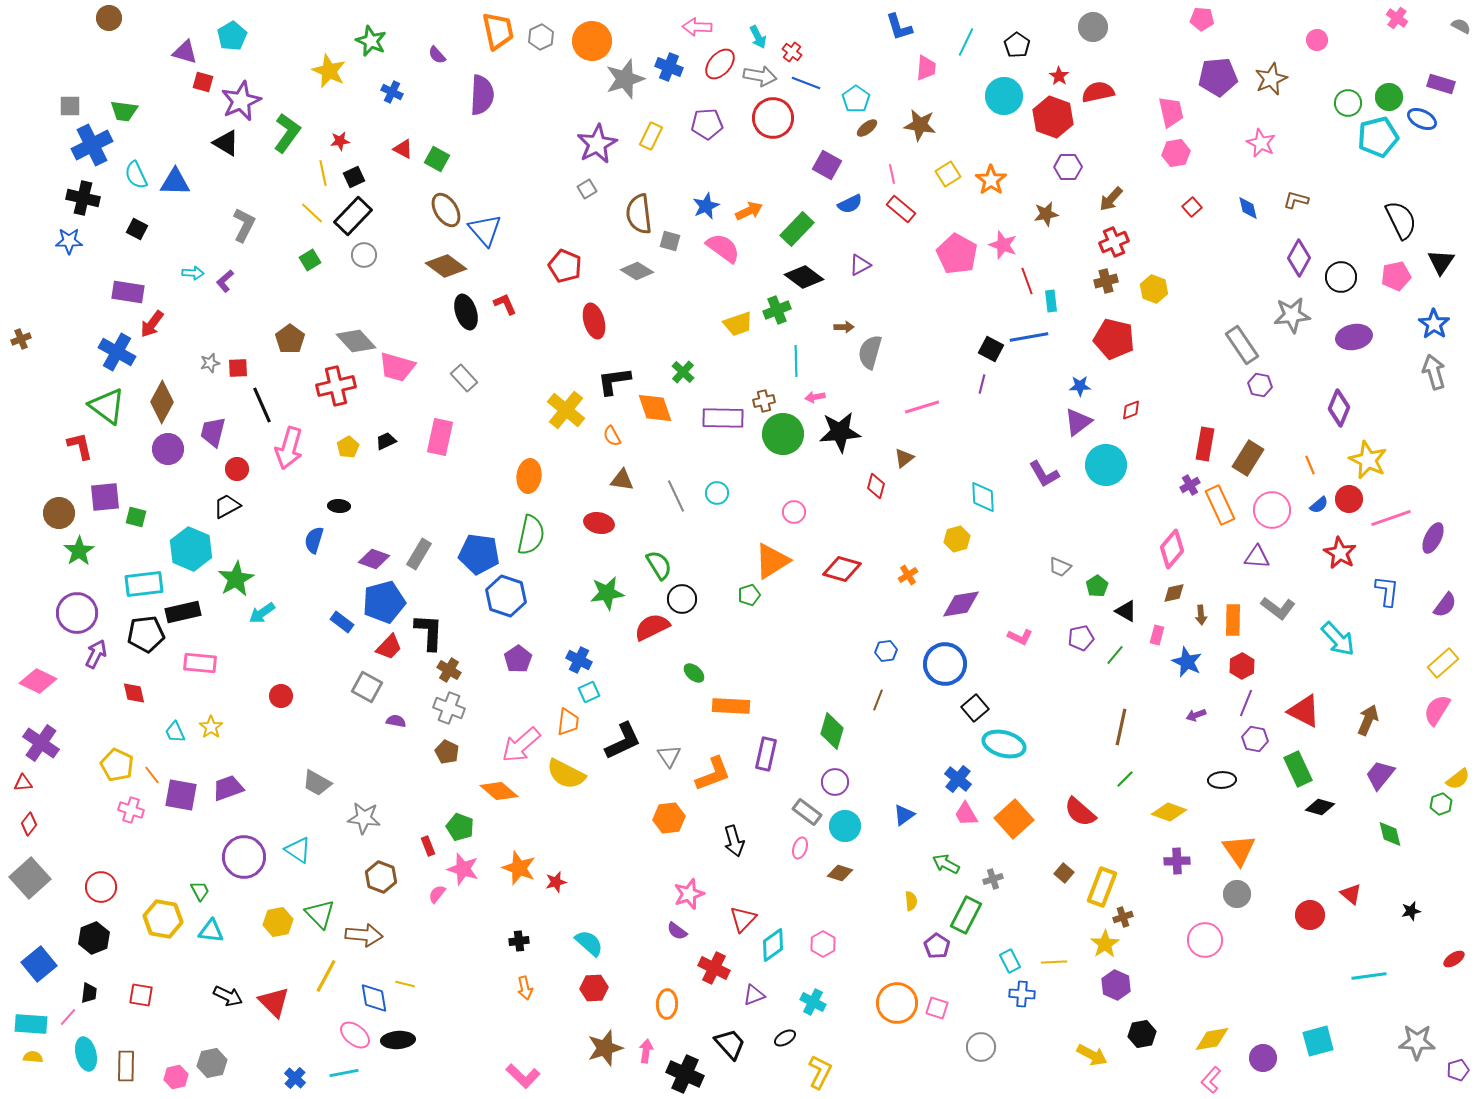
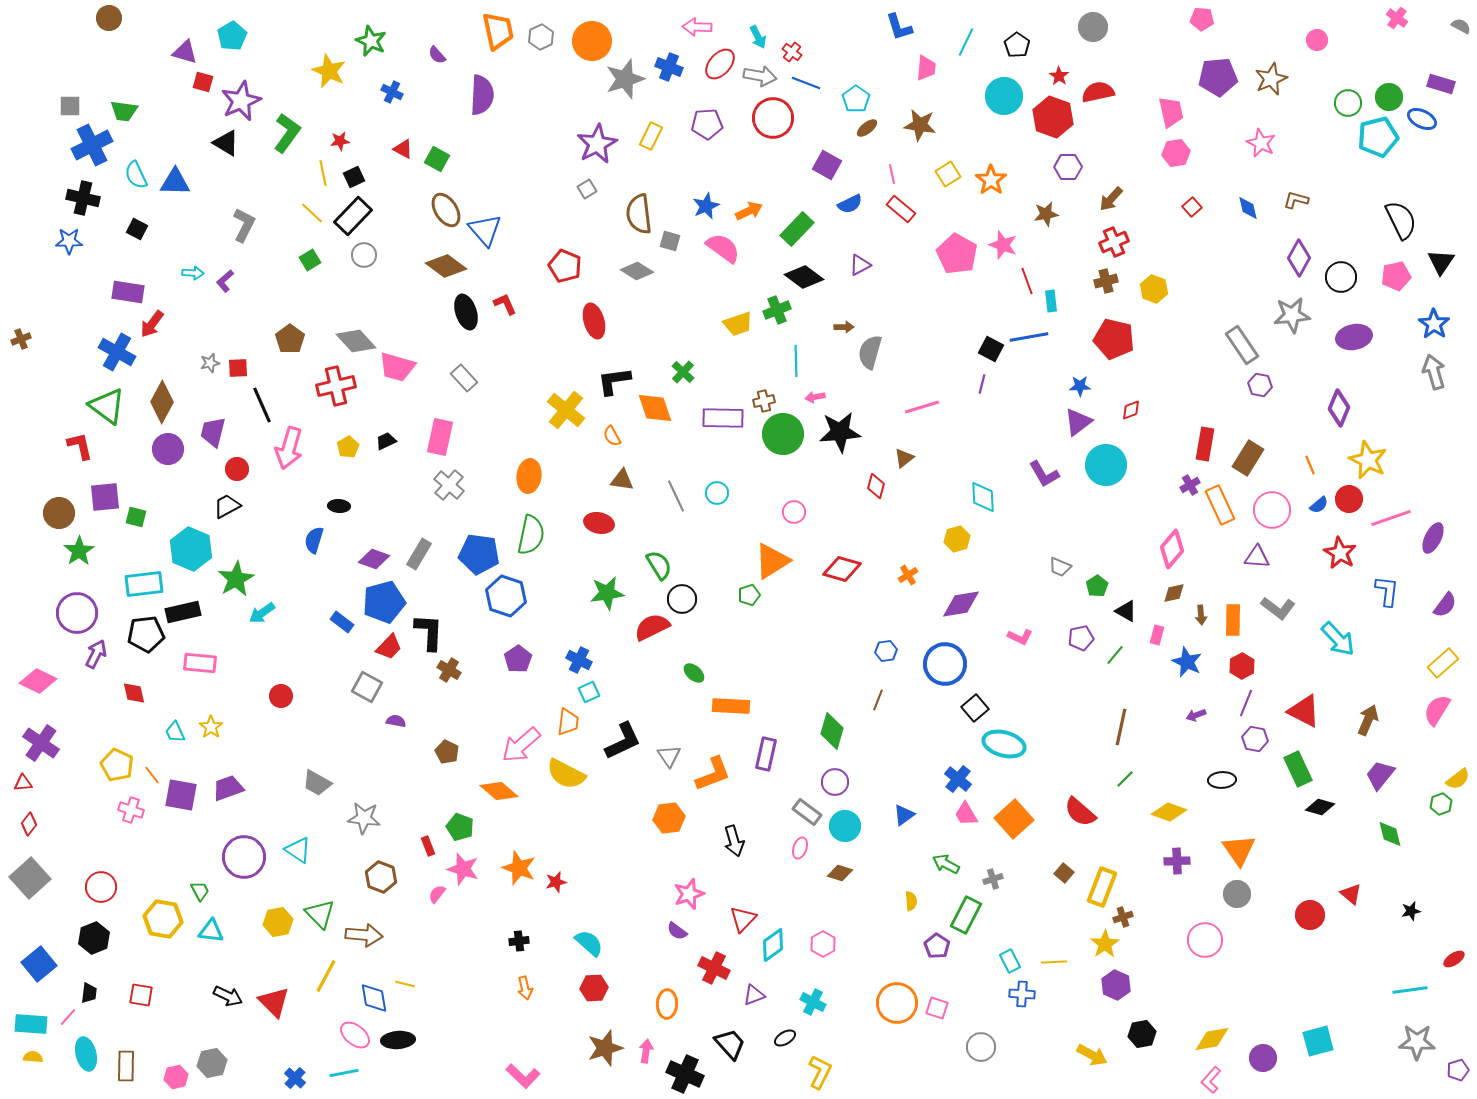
gray cross at (449, 708): moved 223 px up; rotated 20 degrees clockwise
cyan line at (1369, 976): moved 41 px right, 14 px down
